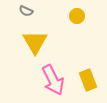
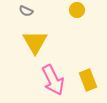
yellow circle: moved 6 px up
